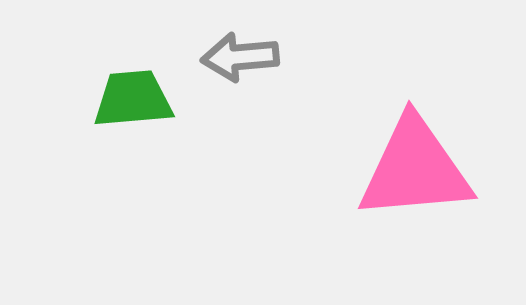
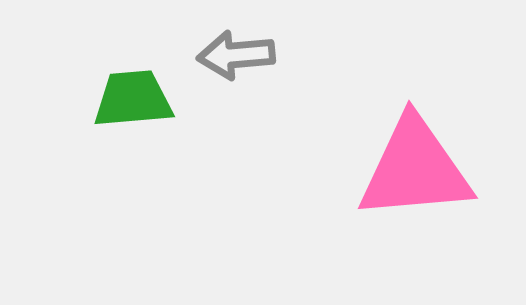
gray arrow: moved 4 px left, 2 px up
